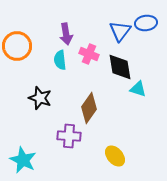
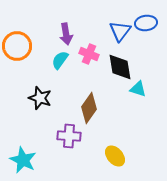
cyan semicircle: rotated 42 degrees clockwise
